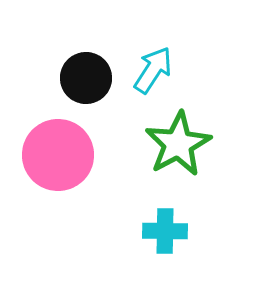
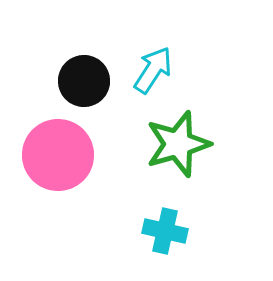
black circle: moved 2 px left, 3 px down
green star: rotated 12 degrees clockwise
cyan cross: rotated 12 degrees clockwise
